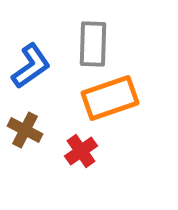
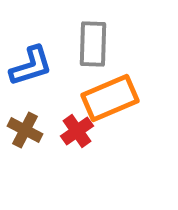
blue L-shape: rotated 18 degrees clockwise
orange rectangle: rotated 4 degrees counterclockwise
red cross: moved 4 px left, 20 px up
